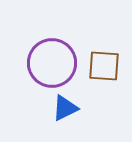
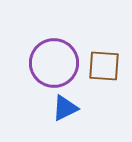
purple circle: moved 2 px right
